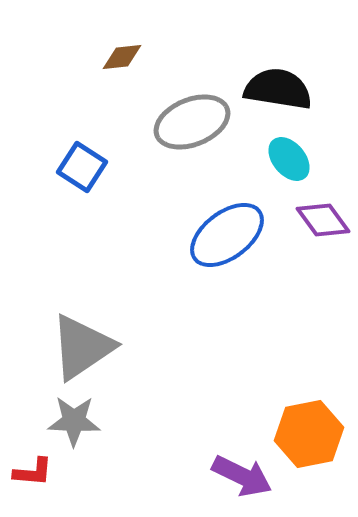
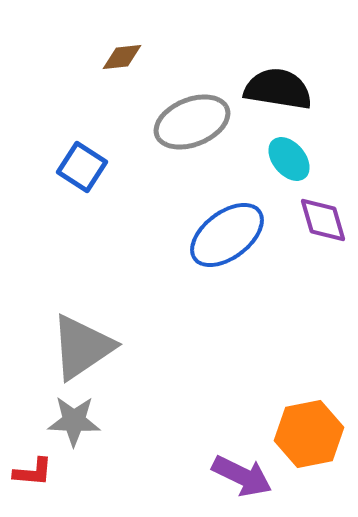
purple diamond: rotated 20 degrees clockwise
